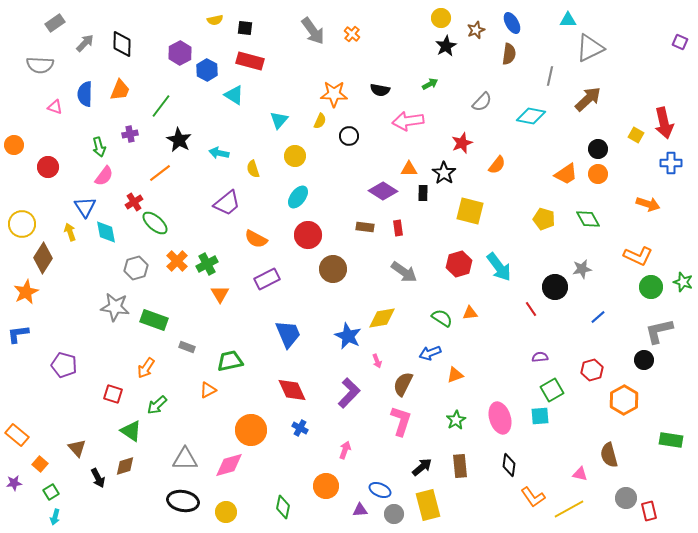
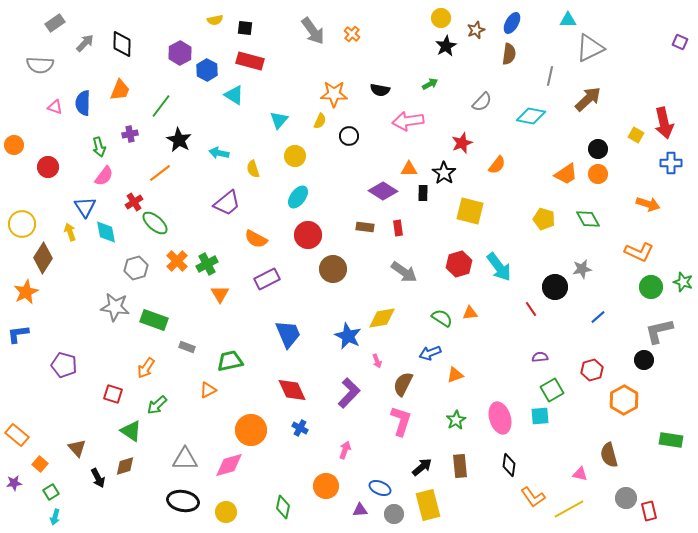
blue ellipse at (512, 23): rotated 60 degrees clockwise
blue semicircle at (85, 94): moved 2 px left, 9 px down
orange L-shape at (638, 256): moved 1 px right, 4 px up
blue ellipse at (380, 490): moved 2 px up
